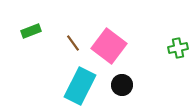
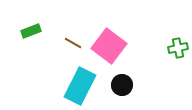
brown line: rotated 24 degrees counterclockwise
